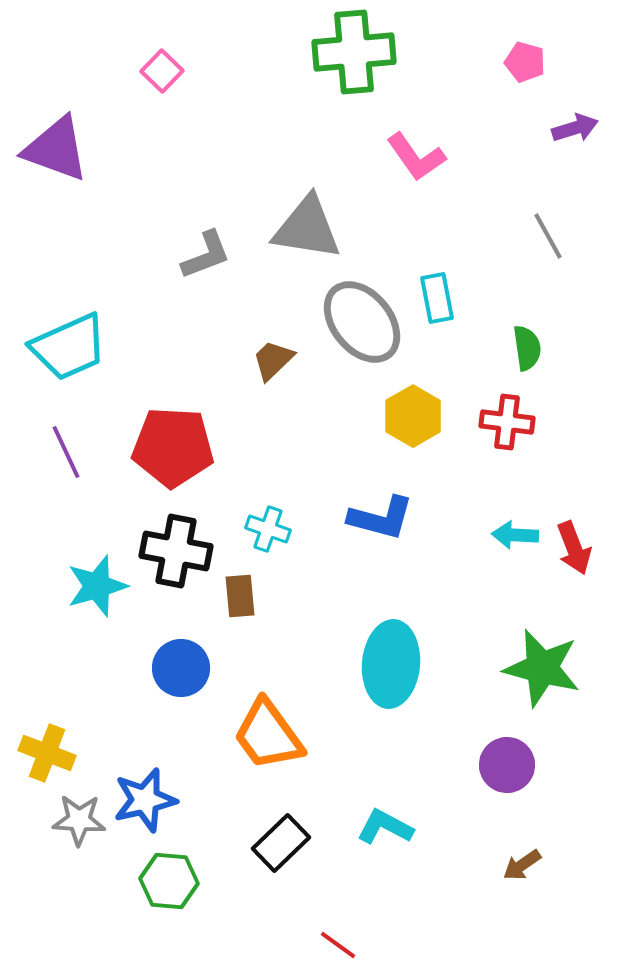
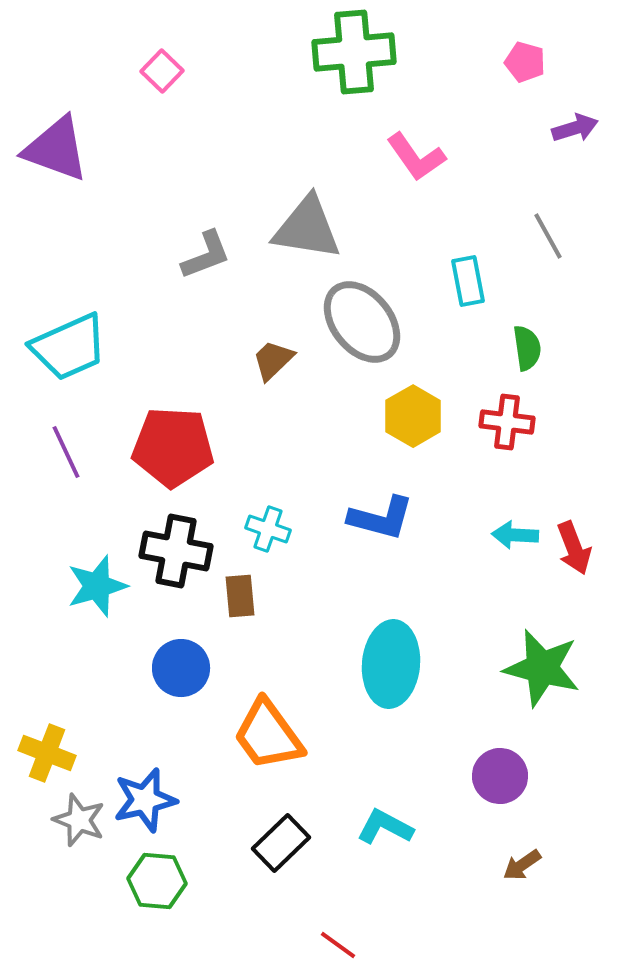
cyan rectangle: moved 31 px right, 17 px up
purple circle: moved 7 px left, 11 px down
gray star: rotated 18 degrees clockwise
green hexagon: moved 12 px left
